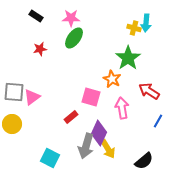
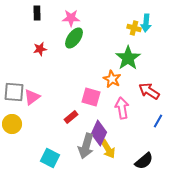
black rectangle: moved 1 px right, 3 px up; rotated 56 degrees clockwise
